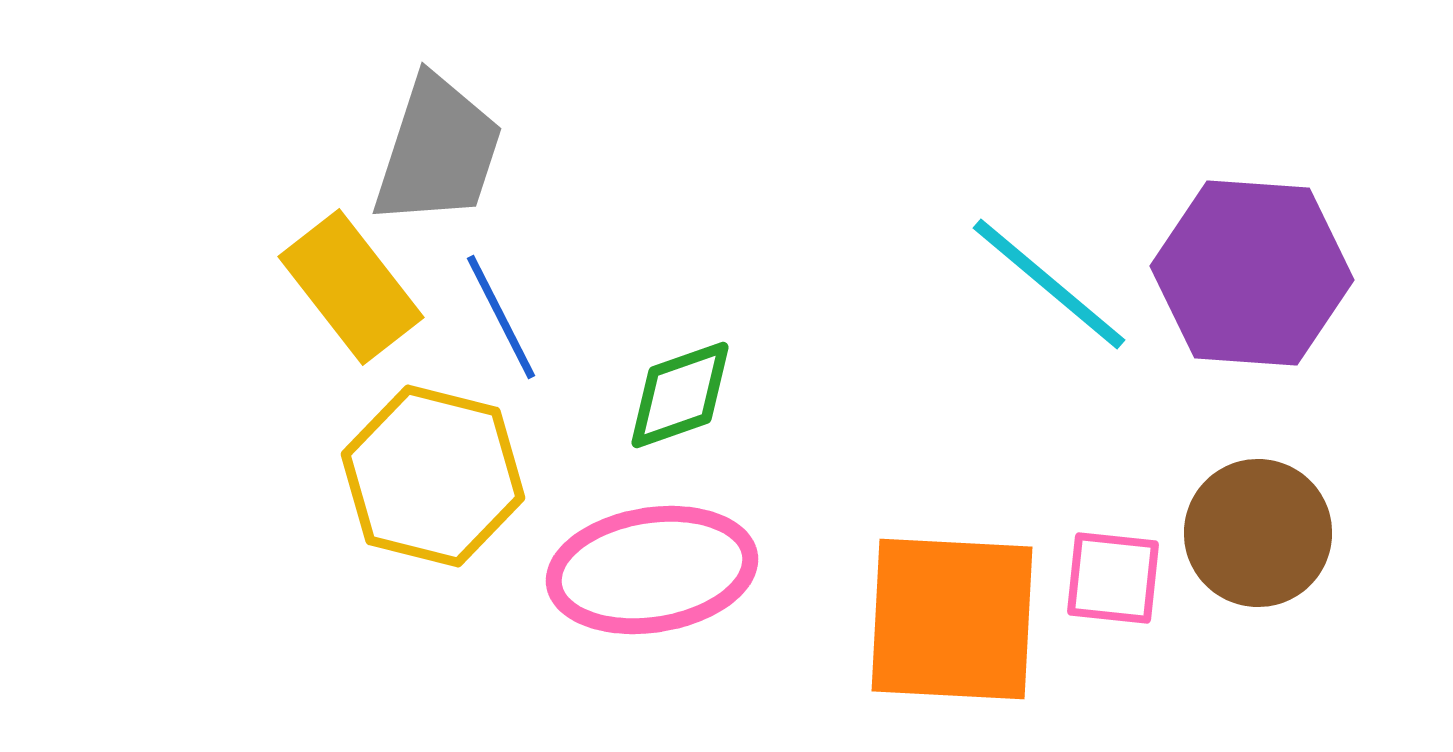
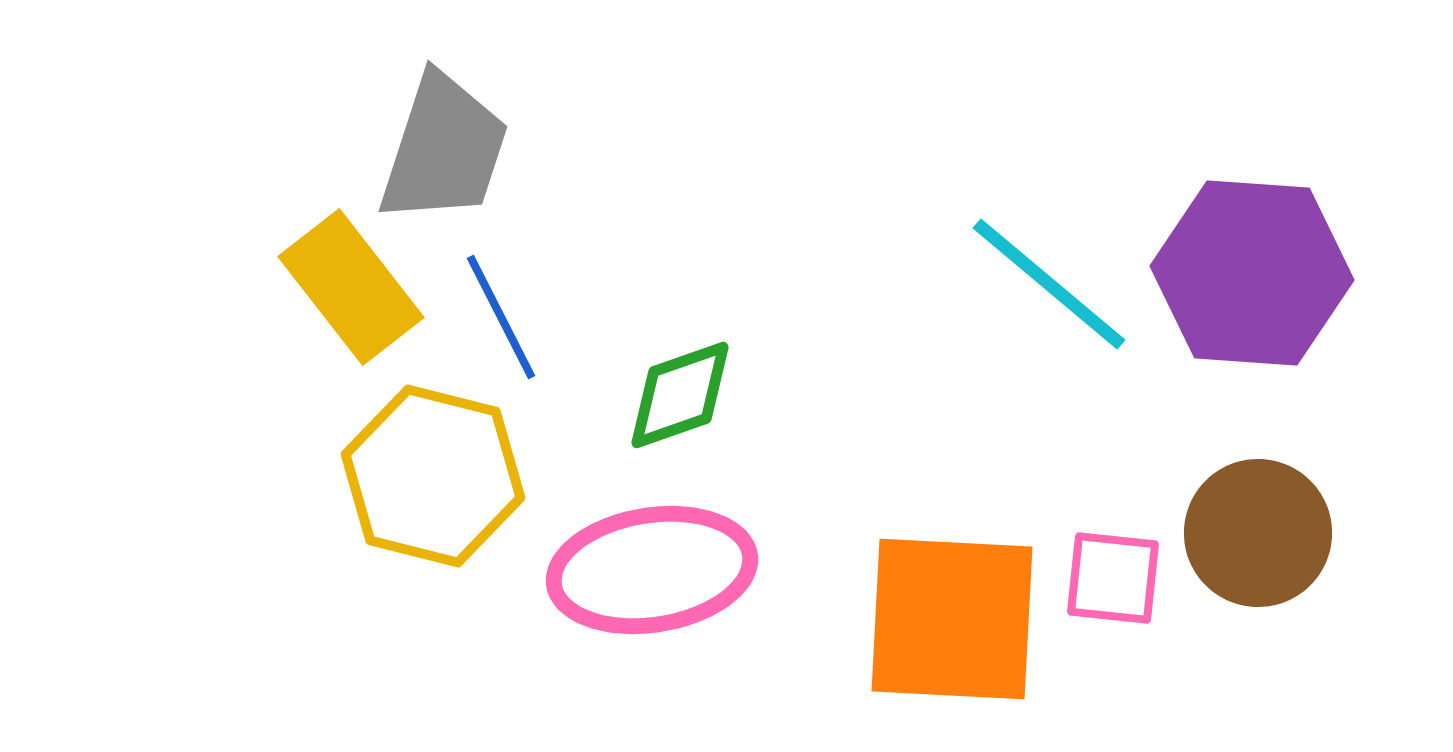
gray trapezoid: moved 6 px right, 2 px up
